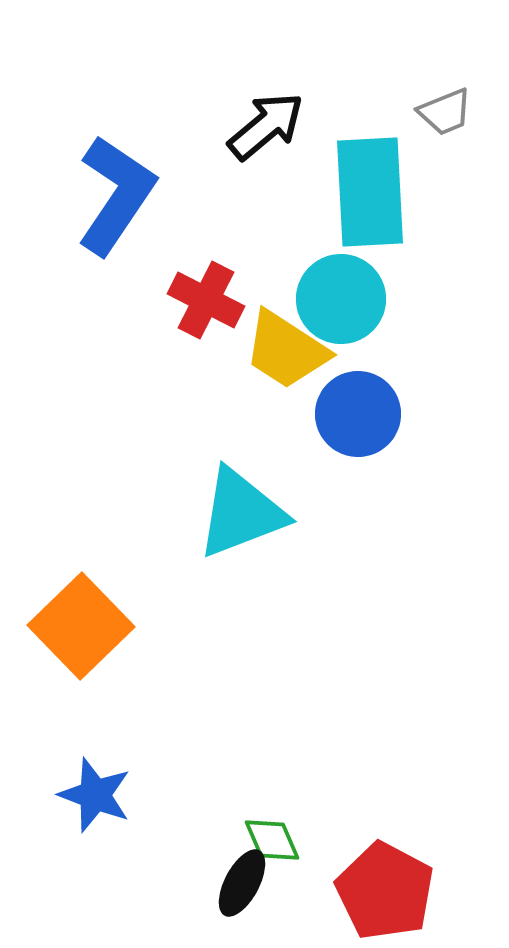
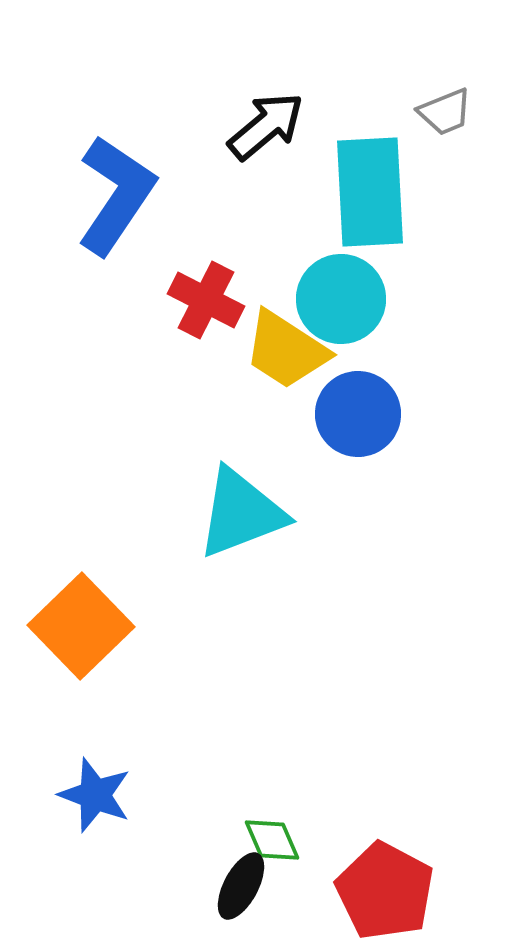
black ellipse: moved 1 px left, 3 px down
